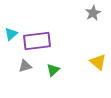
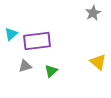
green triangle: moved 2 px left, 1 px down
